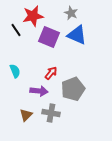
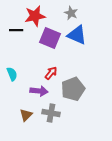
red star: moved 2 px right
black line: rotated 56 degrees counterclockwise
purple square: moved 1 px right, 1 px down
cyan semicircle: moved 3 px left, 3 px down
